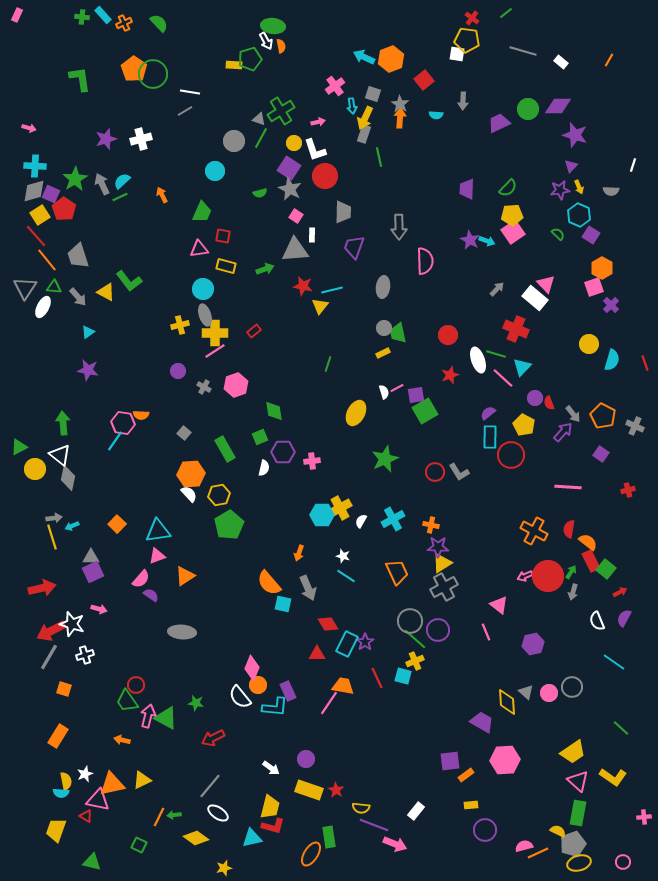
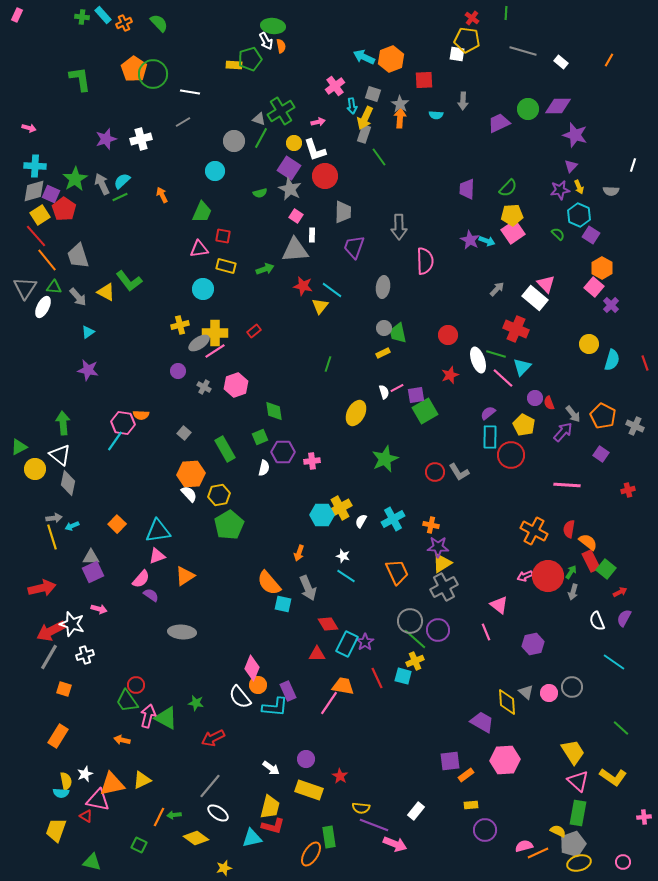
green line at (506, 13): rotated 48 degrees counterclockwise
red square at (424, 80): rotated 36 degrees clockwise
gray line at (185, 111): moved 2 px left, 11 px down
green line at (379, 157): rotated 24 degrees counterclockwise
pink square at (594, 287): rotated 30 degrees counterclockwise
cyan line at (332, 290): rotated 50 degrees clockwise
gray ellipse at (205, 315): moved 6 px left, 28 px down; rotated 75 degrees clockwise
gray diamond at (68, 478): moved 5 px down
pink line at (568, 487): moved 1 px left, 2 px up
yellow trapezoid at (573, 752): rotated 88 degrees counterclockwise
red star at (336, 790): moved 4 px right, 14 px up
